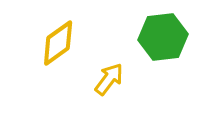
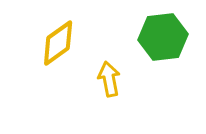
yellow arrow: rotated 48 degrees counterclockwise
